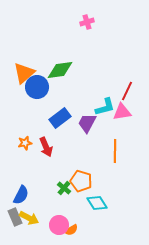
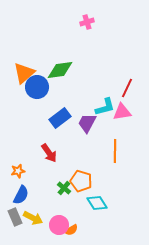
red line: moved 3 px up
orange star: moved 7 px left, 28 px down
red arrow: moved 3 px right, 6 px down; rotated 12 degrees counterclockwise
yellow arrow: moved 4 px right
